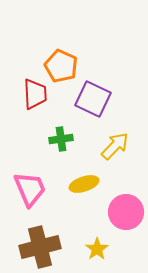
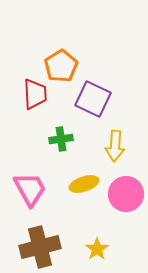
orange pentagon: rotated 16 degrees clockwise
yellow arrow: rotated 140 degrees clockwise
pink trapezoid: rotated 6 degrees counterclockwise
pink circle: moved 18 px up
